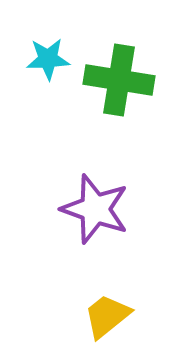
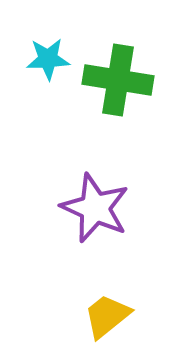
green cross: moved 1 px left
purple star: moved 1 px up; rotated 4 degrees clockwise
